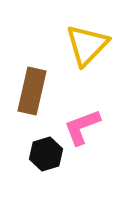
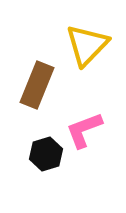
brown rectangle: moved 5 px right, 6 px up; rotated 9 degrees clockwise
pink L-shape: moved 2 px right, 3 px down
